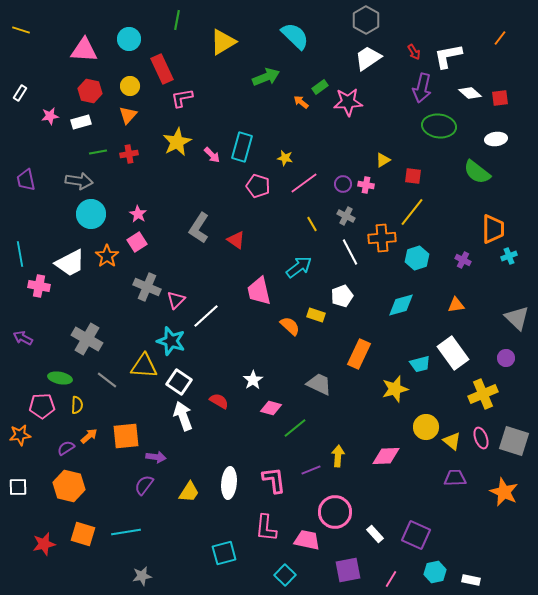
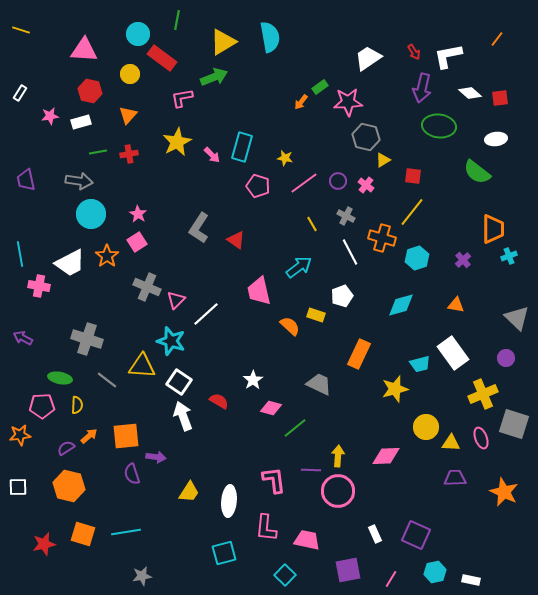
gray hexagon at (366, 20): moved 117 px down; rotated 16 degrees counterclockwise
cyan semicircle at (295, 36): moved 25 px left, 1 px down; rotated 36 degrees clockwise
orange line at (500, 38): moved 3 px left, 1 px down
cyan circle at (129, 39): moved 9 px right, 5 px up
red rectangle at (162, 69): moved 11 px up; rotated 28 degrees counterclockwise
green arrow at (266, 77): moved 52 px left
yellow circle at (130, 86): moved 12 px up
orange arrow at (301, 102): rotated 91 degrees counterclockwise
purple circle at (343, 184): moved 5 px left, 3 px up
pink cross at (366, 185): rotated 28 degrees clockwise
orange cross at (382, 238): rotated 20 degrees clockwise
purple cross at (463, 260): rotated 21 degrees clockwise
orange triangle at (456, 305): rotated 18 degrees clockwise
white line at (206, 316): moved 2 px up
gray cross at (87, 339): rotated 12 degrees counterclockwise
yellow triangle at (144, 366): moved 2 px left
yellow triangle at (452, 441): moved 1 px left, 2 px down; rotated 36 degrees counterclockwise
gray square at (514, 441): moved 17 px up
purple line at (311, 470): rotated 24 degrees clockwise
white ellipse at (229, 483): moved 18 px down
purple semicircle at (144, 485): moved 12 px left, 11 px up; rotated 55 degrees counterclockwise
pink circle at (335, 512): moved 3 px right, 21 px up
white rectangle at (375, 534): rotated 18 degrees clockwise
